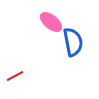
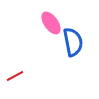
pink ellipse: moved 1 px down; rotated 15 degrees clockwise
